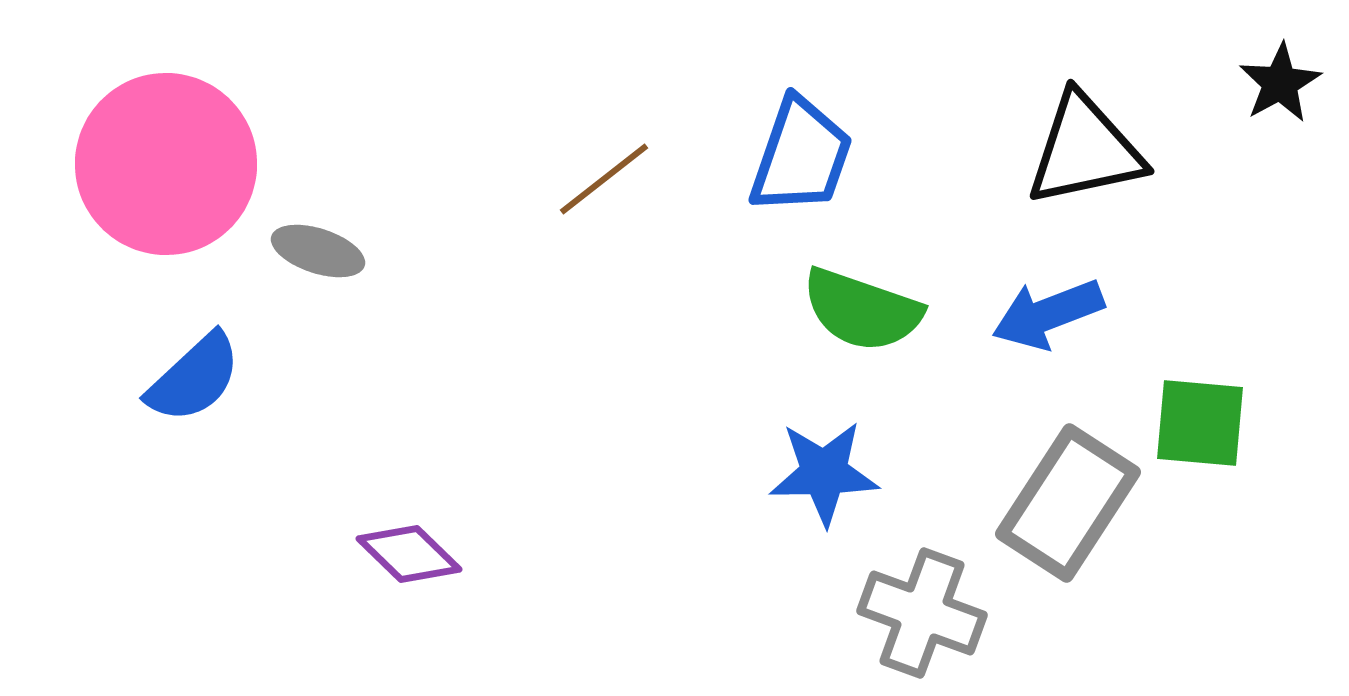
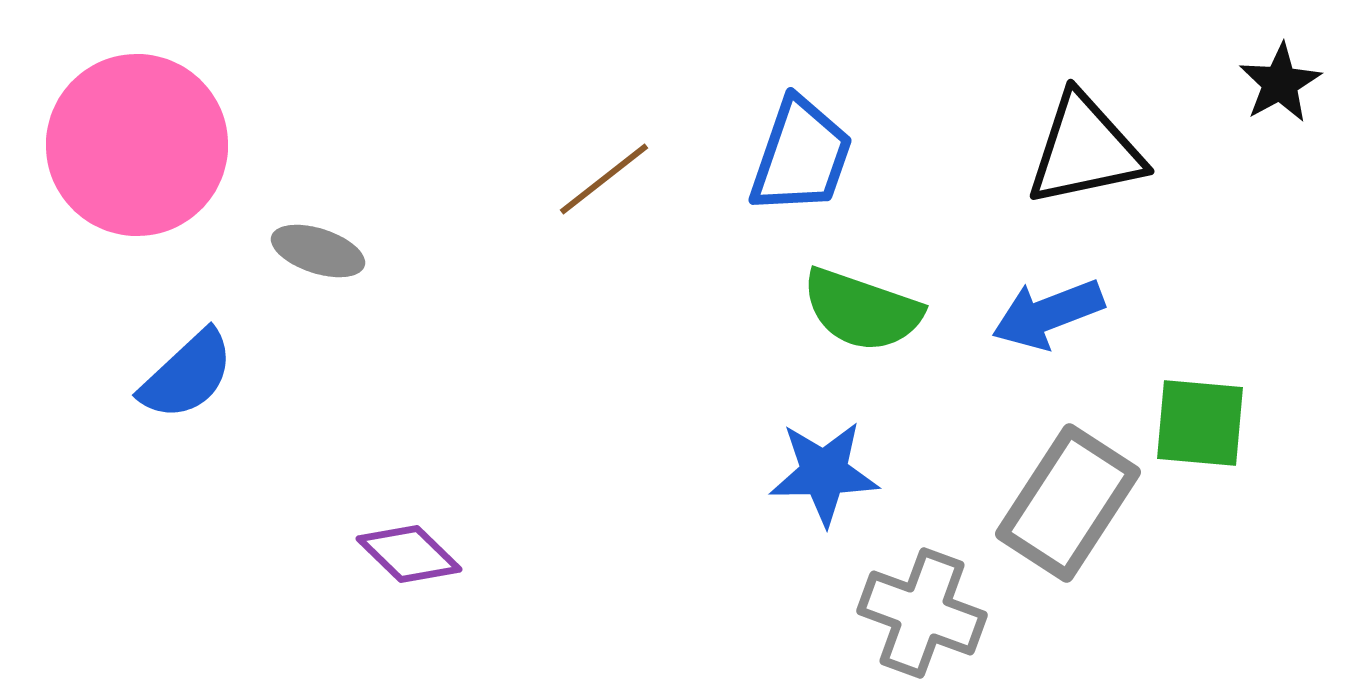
pink circle: moved 29 px left, 19 px up
blue semicircle: moved 7 px left, 3 px up
